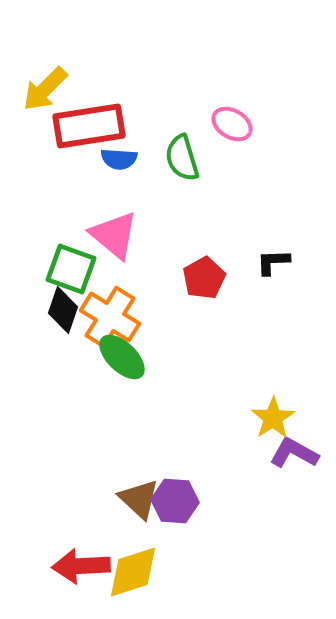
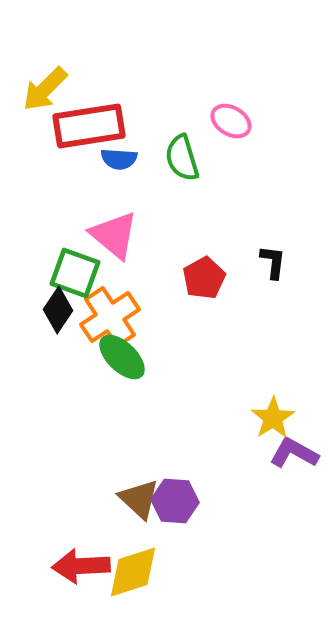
pink ellipse: moved 1 px left, 3 px up
black L-shape: rotated 99 degrees clockwise
green square: moved 4 px right, 4 px down
black diamond: moved 5 px left; rotated 15 degrees clockwise
orange cross: rotated 24 degrees clockwise
